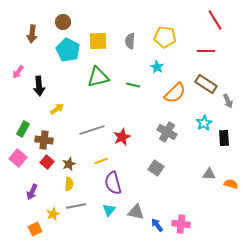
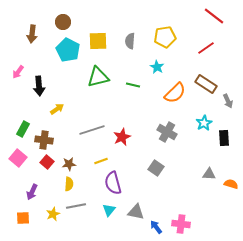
red line at (215, 20): moved 1 px left, 4 px up; rotated 20 degrees counterclockwise
yellow pentagon at (165, 37): rotated 15 degrees counterclockwise
red line at (206, 51): moved 3 px up; rotated 36 degrees counterclockwise
brown star at (69, 164): rotated 16 degrees clockwise
blue arrow at (157, 225): moved 1 px left, 2 px down
orange square at (35, 229): moved 12 px left, 11 px up; rotated 24 degrees clockwise
